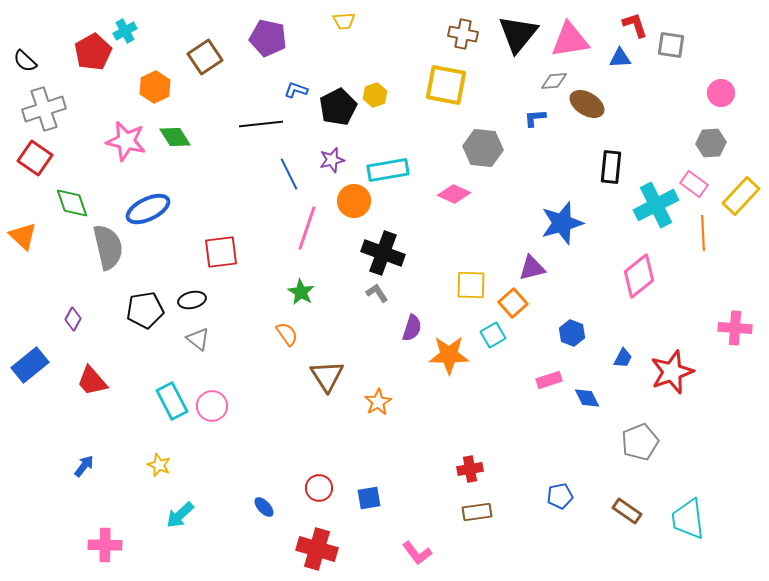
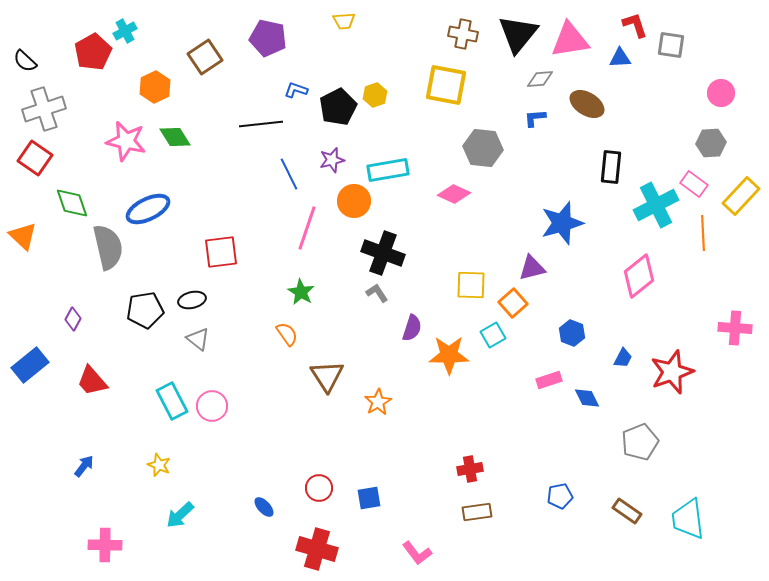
gray diamond at (554, 81): moved 14 px left, 2 px up
